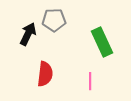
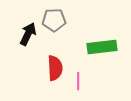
green rectangle: moved 5 px down; rotated 72 degrees counterclockwise
red semicircle: moved 10 px right, 6 px up; rotated 10 degrees counterclockwise
pink line: moved 12 px left
